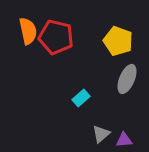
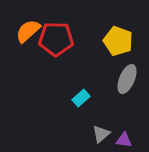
orange semicircle: rotated 120 degrees counterclockwise
red pentagon: moved 2 px down; rotated 12 degrees counterclockwise
purple triangle: rotated 12 degrees clockwise
